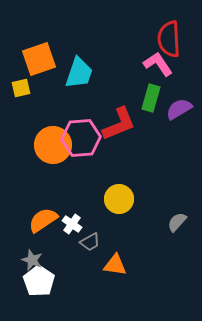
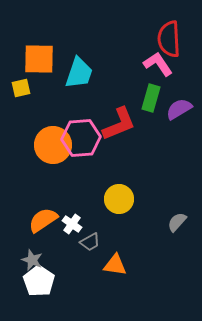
orange square: rotated 20 degrees clockwise
